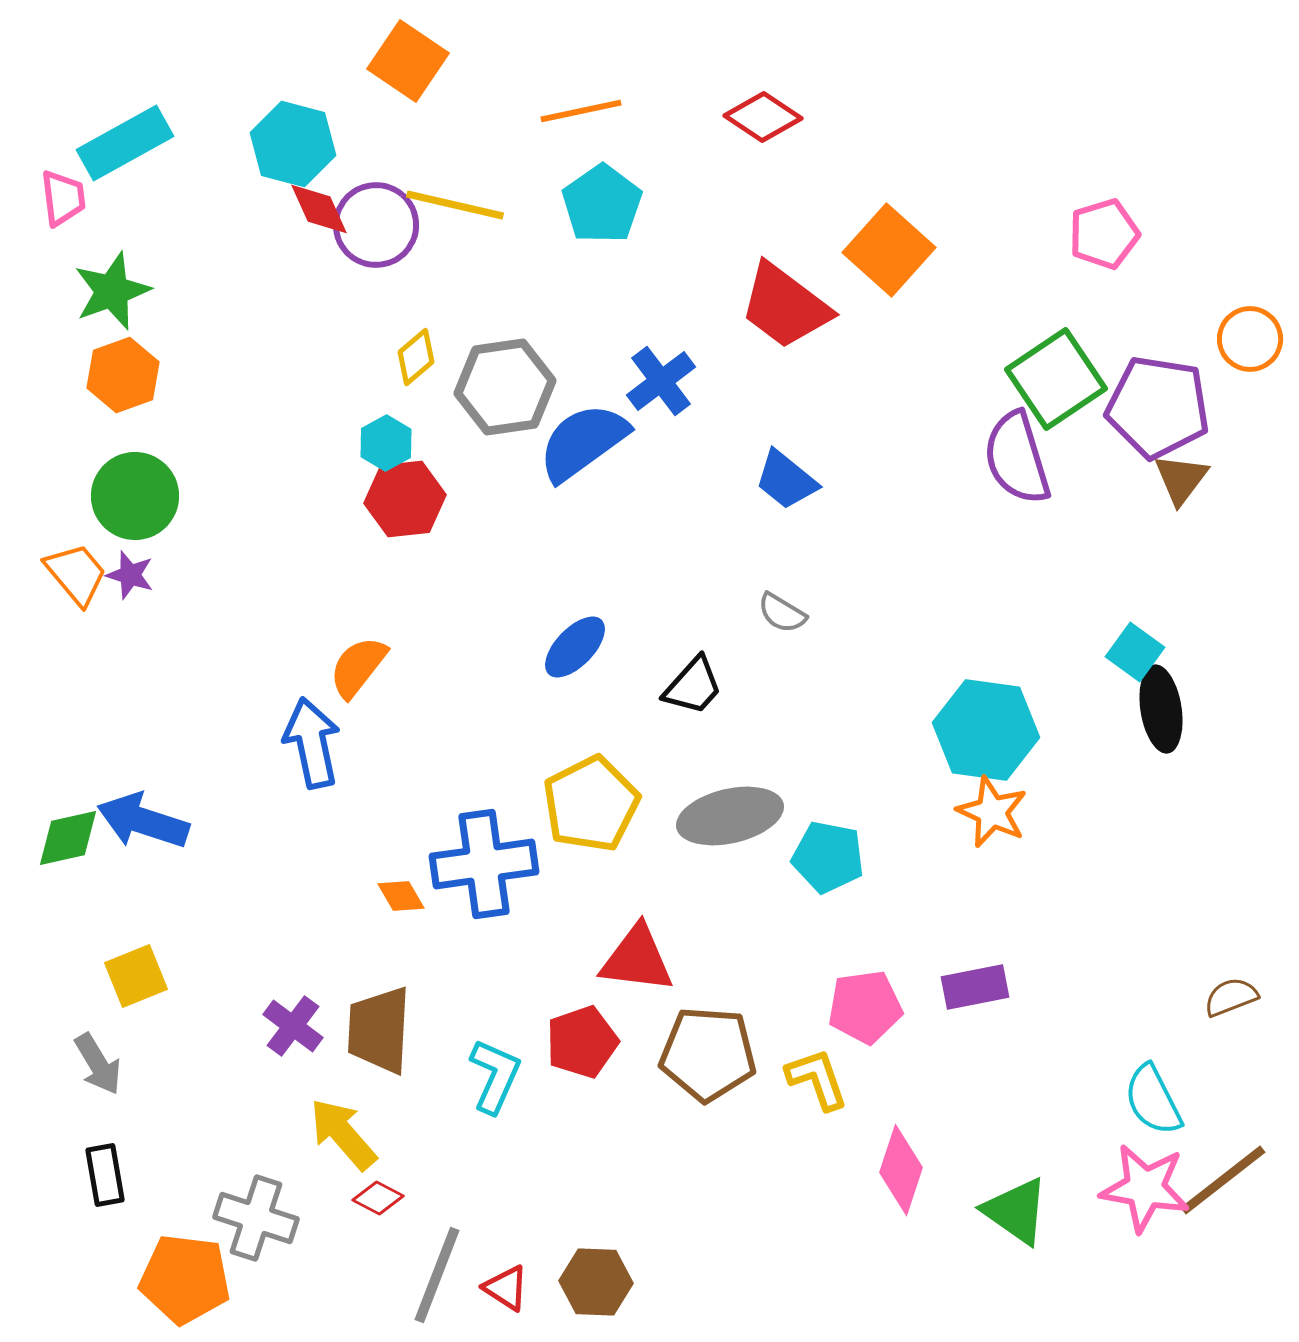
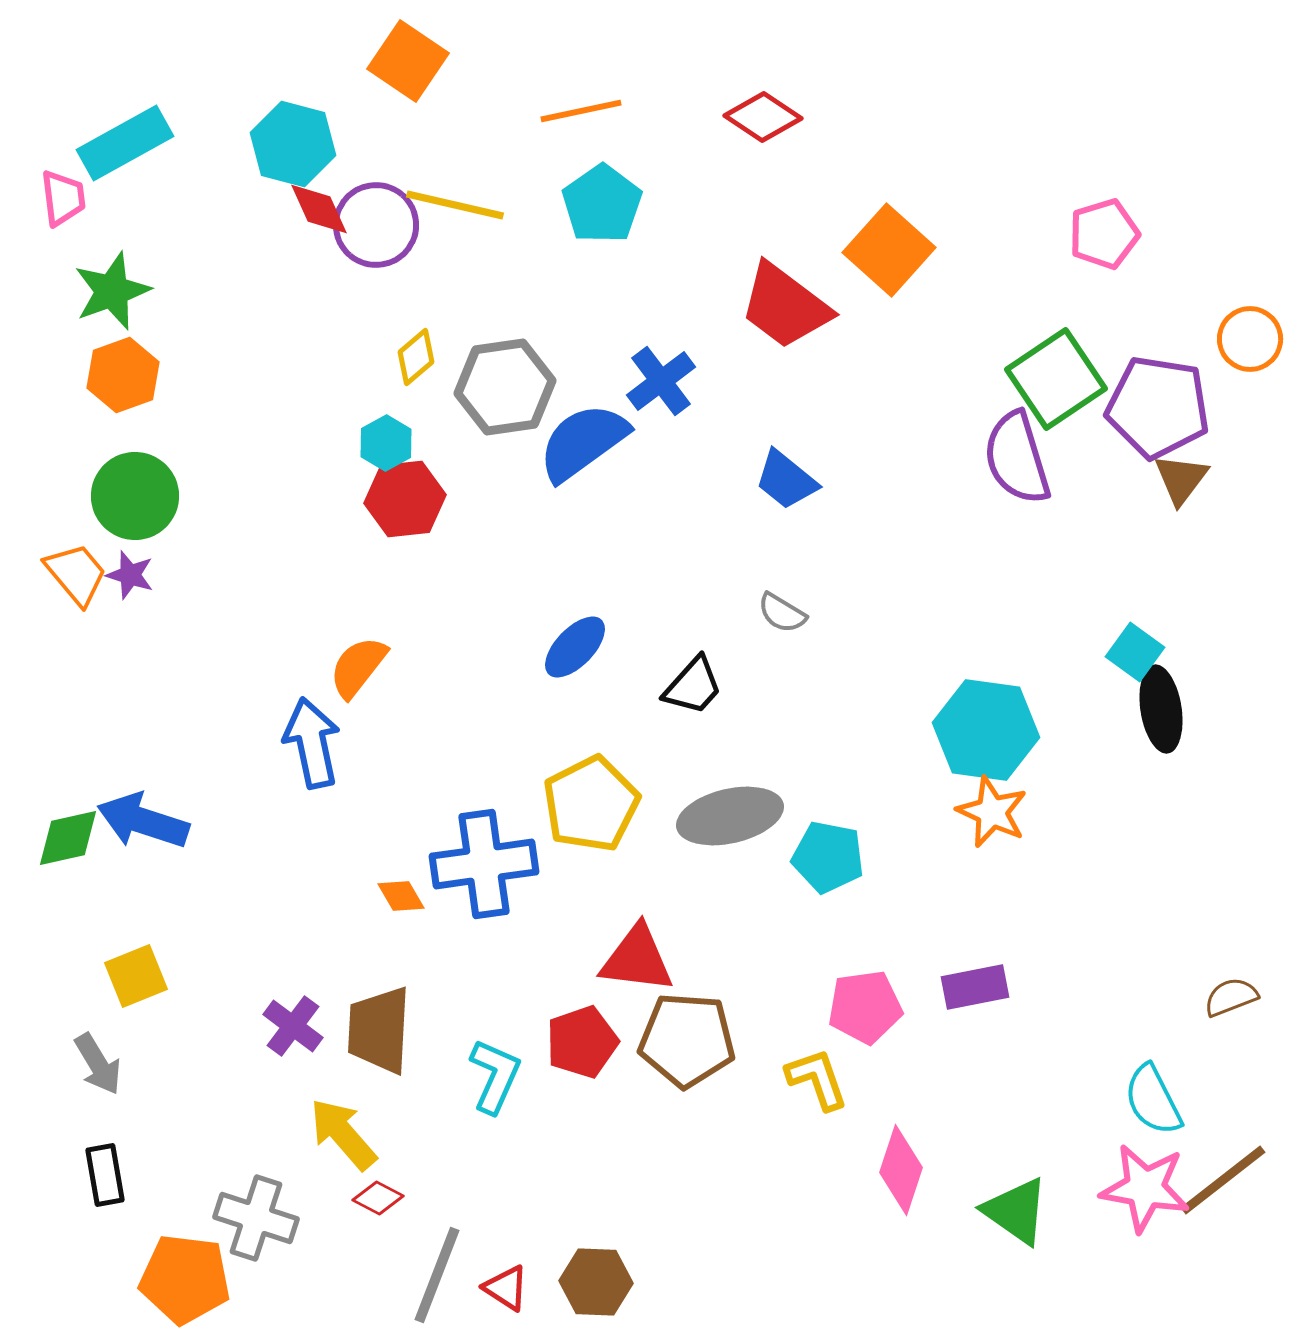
brown pentagon at (708, 1054): moved 21 px left, 14 px up
